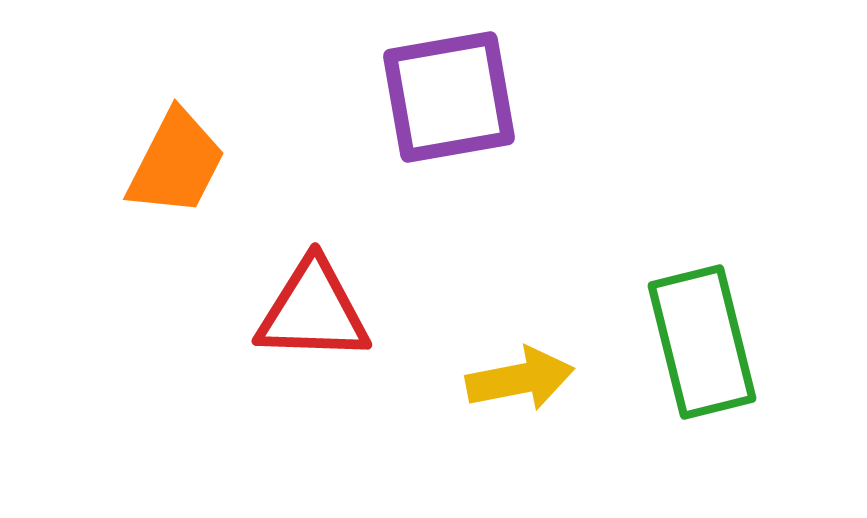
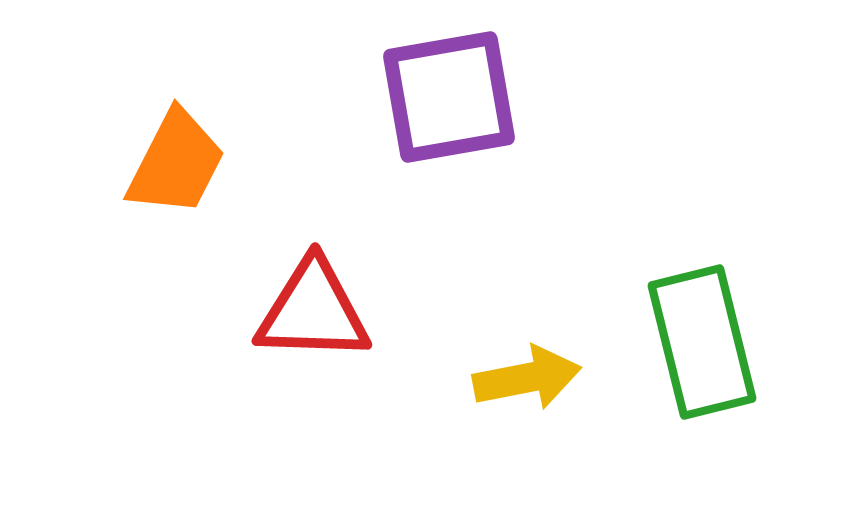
yellow arrow: moved 7 px right, 1 px up
